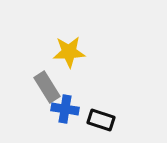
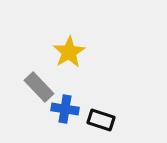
yellow star: rotated 28 degrees counterclockwise
gray rectangle: moved 8 px left; rotated 12 degrees counterclockwise
